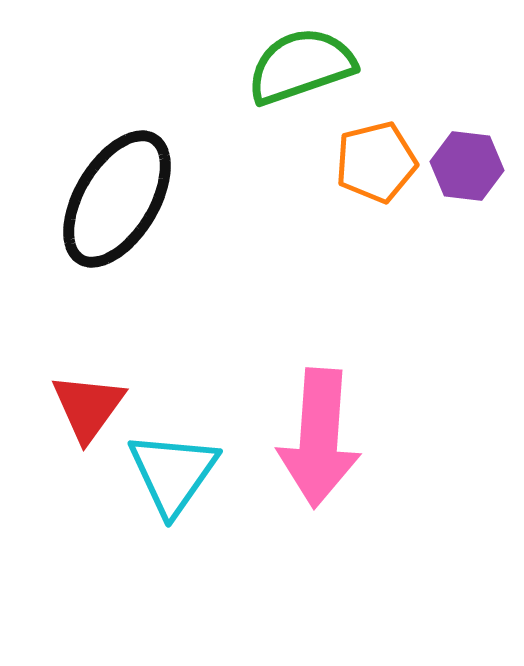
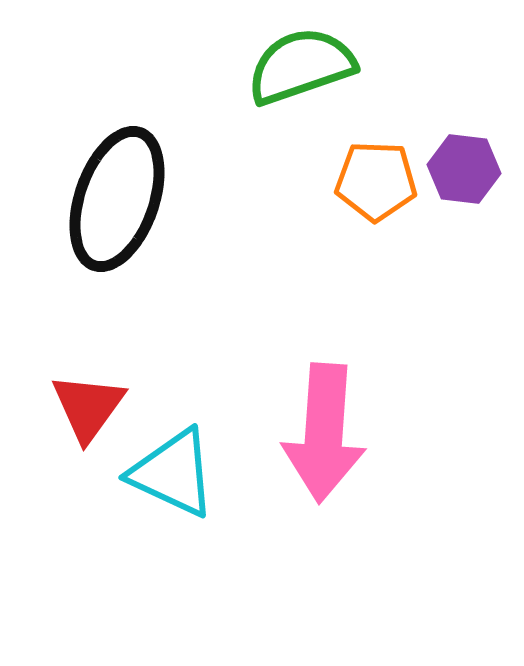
orange pentagon: moved 19 px down; rotated 16 degrees clockwise
purple hexagon: moved 3 px left, 3 px down
black ellipse: rotated 12 degrees counterclockwise
pink arrow: moved 5 px right, 5 px up
cyan triangle: rotated 40 degrees counterclockwise
